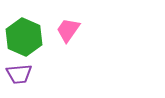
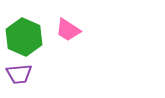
pink trapezoid: rotated 92 degrees counterclockwise
